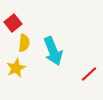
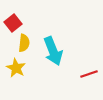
yellow star: rotated 18 degrees counterclockwise
red line: rotated 24 degrees clockwise
